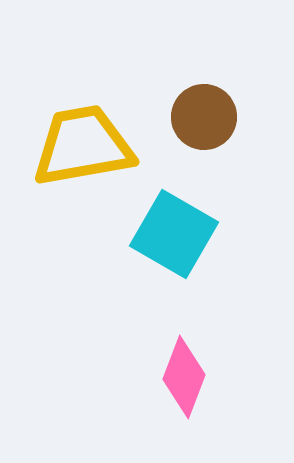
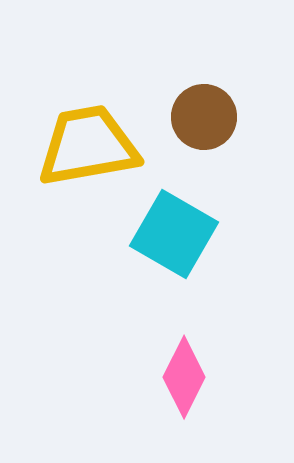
yellow trapezoid: moved 5 px right
pink diamond: rotated 6 degrees clockwise
